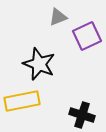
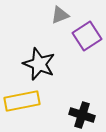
gray triangle: moved 2 px right, 2 px up
purple square: rotated 8 degrees counterclockwise
